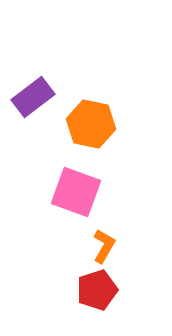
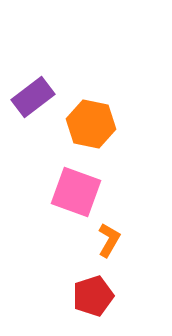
orange L-shape: moved 5 px right, 6 px up
red pentagon: moved 4 px left, 6 px down
